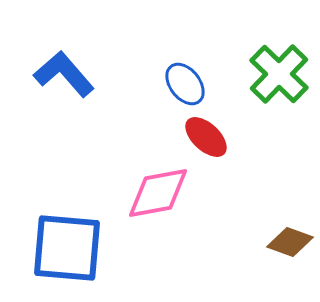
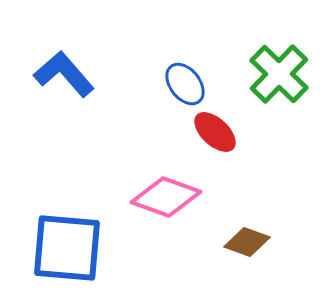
red ellipse: moved 9 px right, 5 px up
pink diamond: moved 8 px right, 4 px down; rotated 30 degrees clockwise
brown diamond: moved 43 px left
